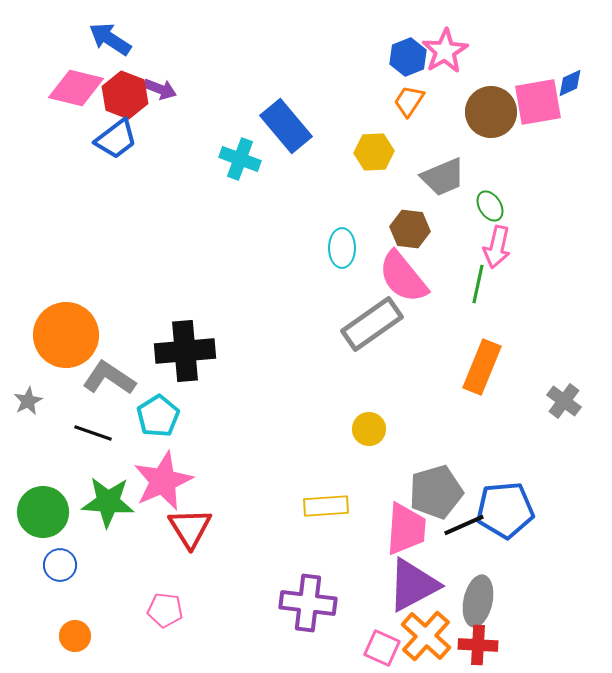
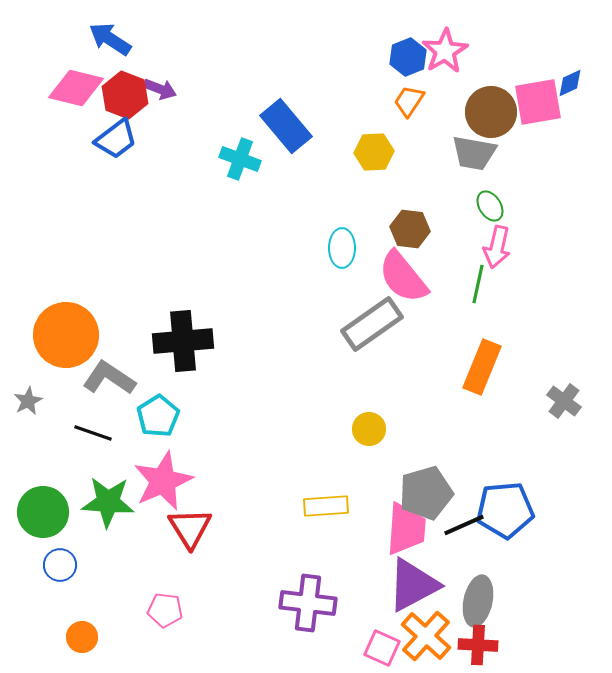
gray trapezoid at (443, 177): moved 31 px right, 24 px up; rotated 33 degrees clockwise
black cross at (185, 351): moved 2 px left, 10 px up
gray pentagon at (436, 492): moved 10 px left, 1 px down
orange circle at (75, 636): moved 7 px right, 1 px down
